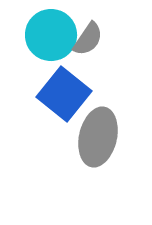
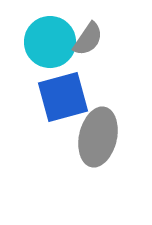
cyan circle: moved 1 px left, 7 px down
blue square: moved 1 px left, 3 px down; rotated 36 degrees clockwise
